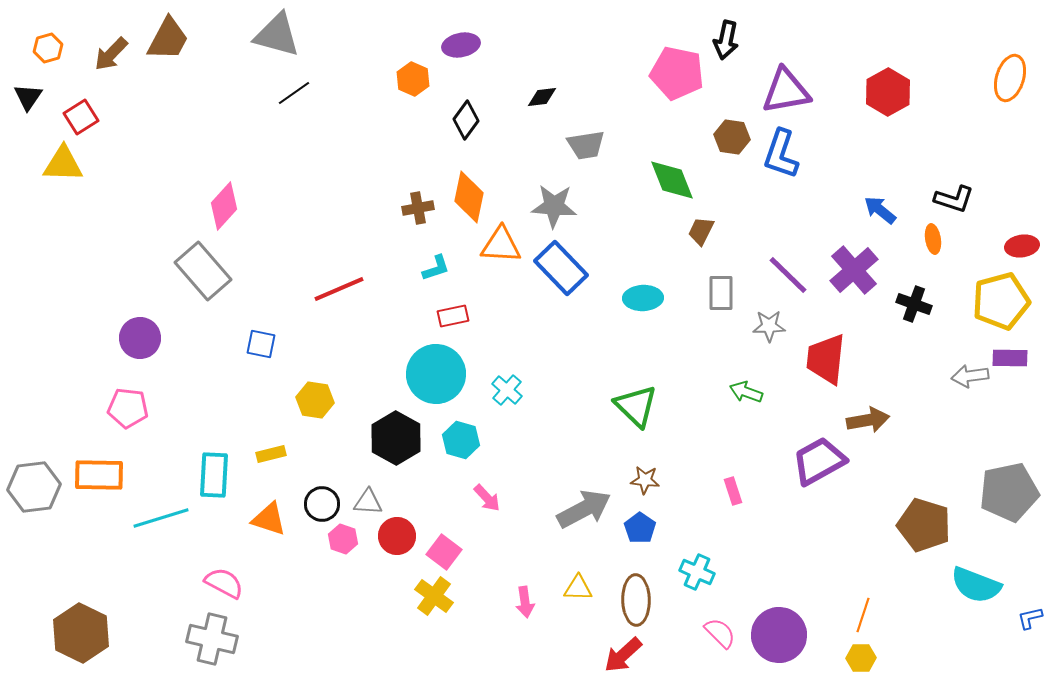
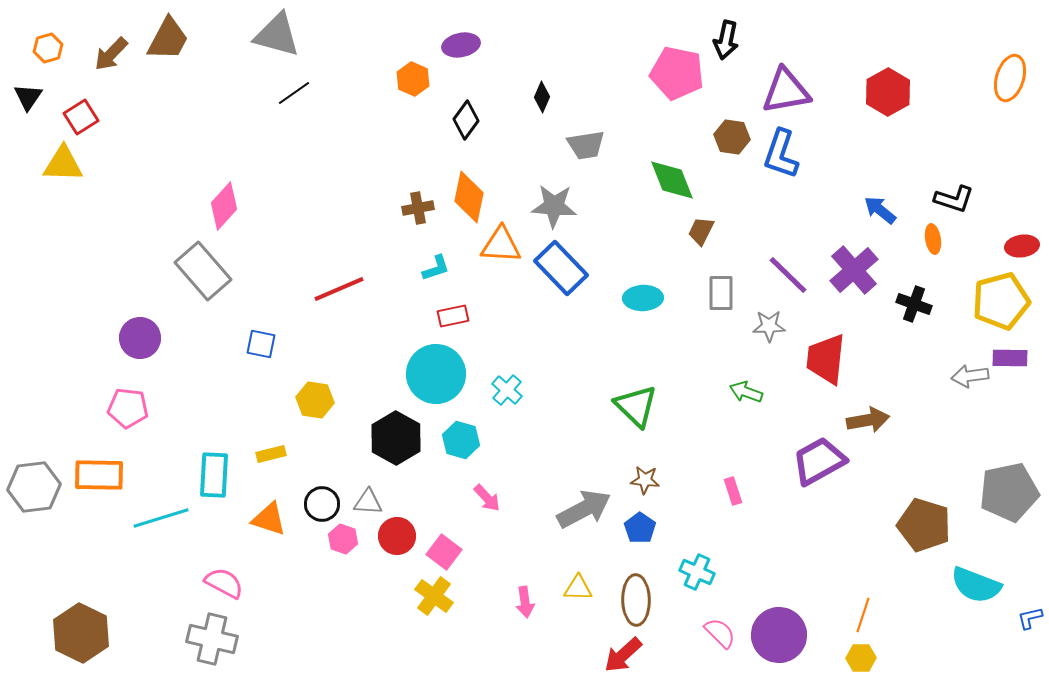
black diamond at (542, 97): rotated 60 degrees counterclockwise
